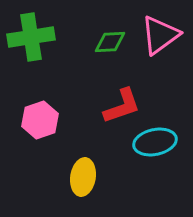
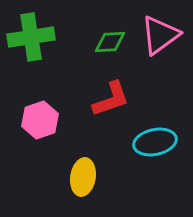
red L-shape: moved 11 px left, 7 px up
